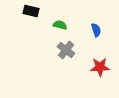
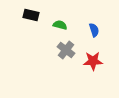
black rectangle: moved 4 px down
blue semicircle: moved 2 px left
red star: moved 7 px left, 6 px up
